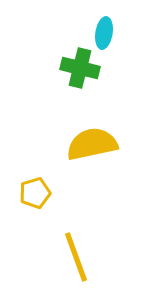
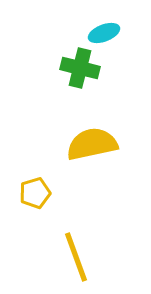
cyan ellipse: rotated 60 degrees clockwise
